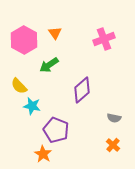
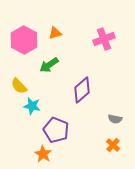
orange triangle: rotated 48 degrees clockwise
gray semicircle: moved 1 px right, 1 px down
